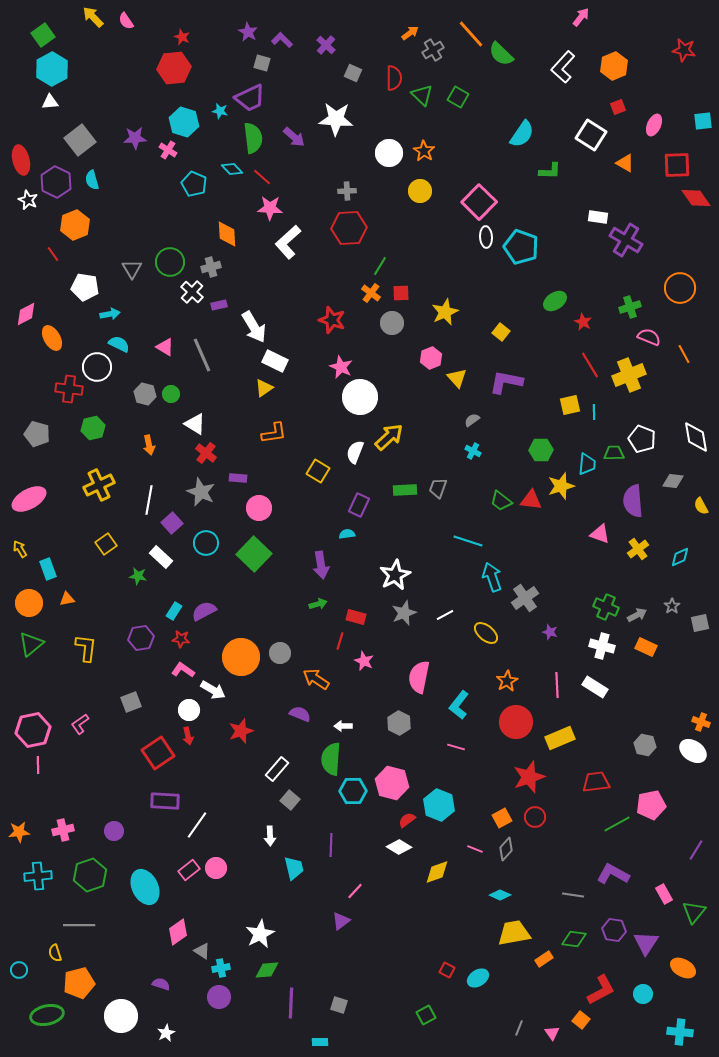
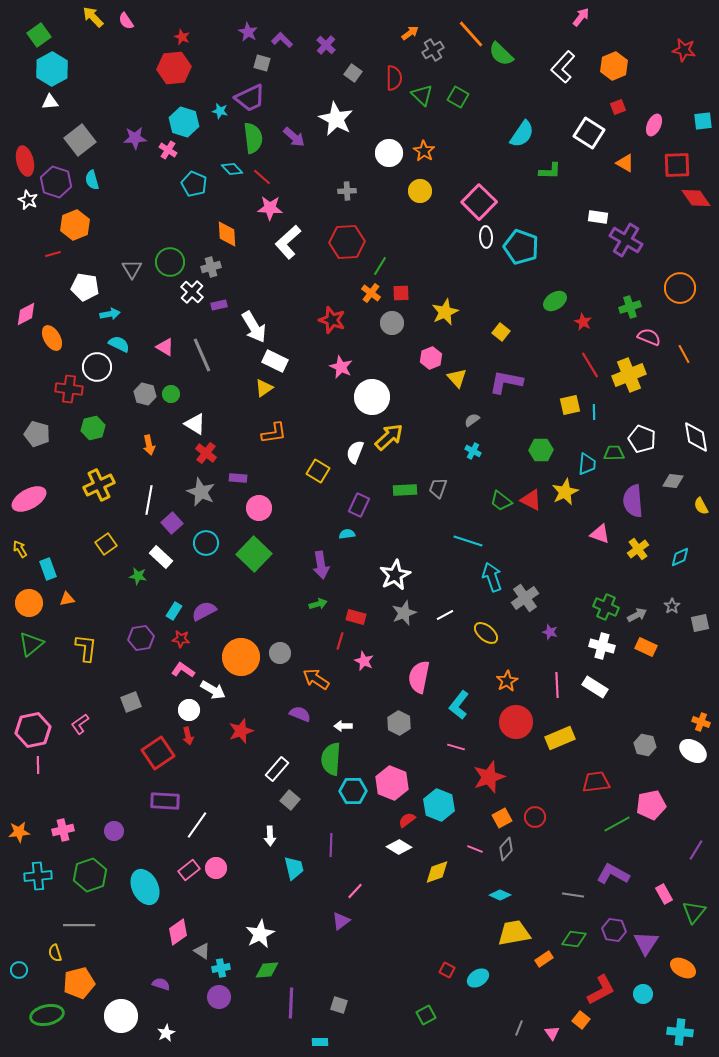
green square at (43, 35): moved 4 px left
gray square at (353, 73): rotated 12 degrees clockwise
white star at (336, 119): rotated 24 degrees clockwise
white square at (591, 135): moved 2 px left, 2 px up
red ellipse at (21, 160): moved 4 px right, 1 px down
purple hexagon at (56, 182): rotated 8 degrees counterclockwise
red hexagon at (349, 228): moved 2 px left, 14 px down
red line at (53, 254): rotated 70 degrees counterclockwise
white circle at (360, 397): moved 12 px right
yellow star at (561, 486): moved 4 px right, 6 px down; rotated 8 degrees counterclockwise
red triangle at (531, 500): rotated 20 degrees clockwise
red star at (529, 777): moved 40 px left
pink hexagon at (392, 783): rotated 8 degrees clockwise
